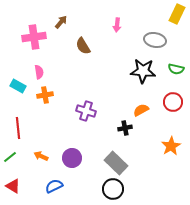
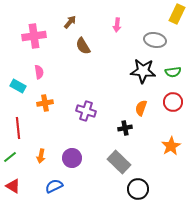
brown arrow: moved 9 px right
pink cross: moved 1 px up
green semicircle: moved 3 px left, 3 px down; rotated 21 degrees counterclockwise
orange cross: moved 8 px down
orange semicircle: moved 2 px up; rotated 42 degrees counterclockwise
orange arrow: rotated 104 degrees counterclockwise
gray rectangle: moved 3 px right, 1 px up
black circle: moved 25 px right
